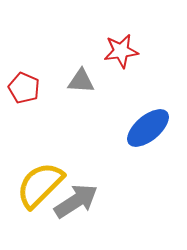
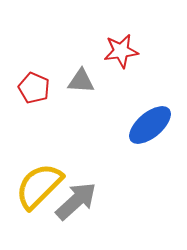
red pentagon: moved 10 px right
blue ellipse: moved 2 px right, 3 px up
yellow semicircle: moved 1 px left, 1 px down
gray arrow: rotated 9 degrees counterclockwise
